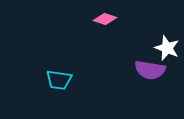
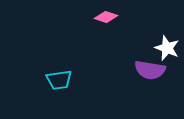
pink diamond: moved 1 px right, 2 px up
cyan trapezoid: rotated 16 degrees counterclockwise
